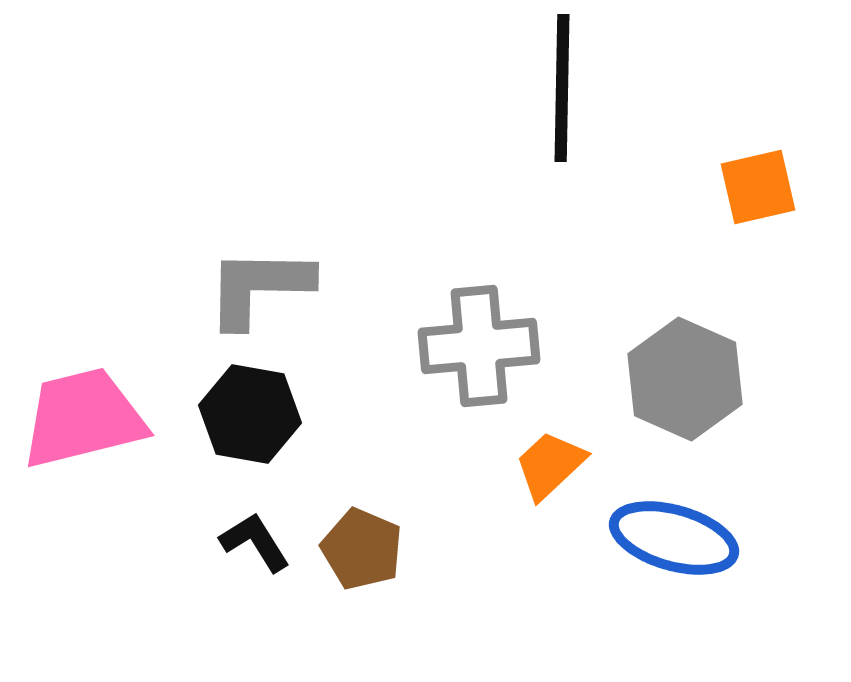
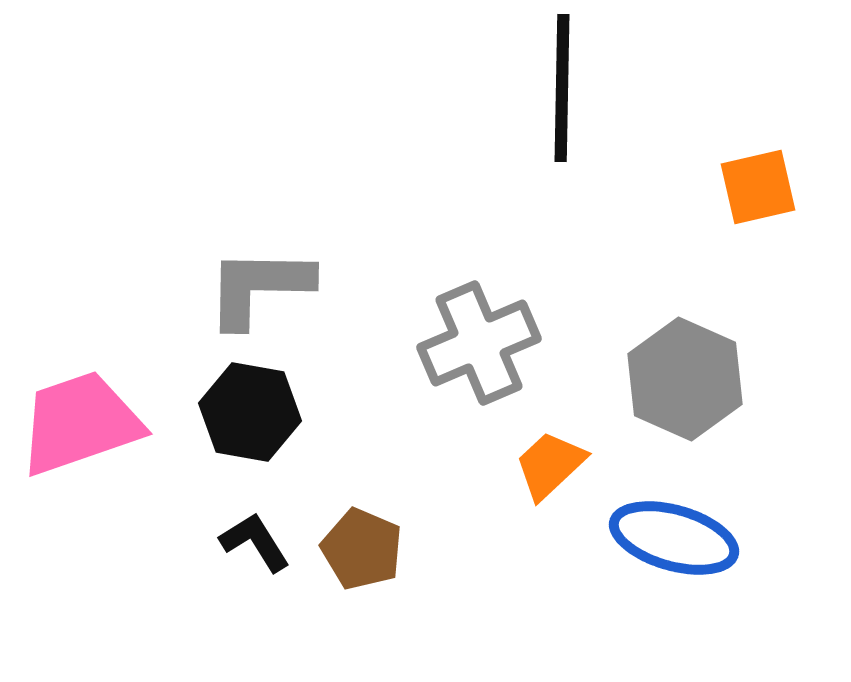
gray cross: moved 3 px up; rotated 18 degrees counterclockwise
black hexagon: moved 2 px up
pink trapezoid: moved 3 px left, 5 px down; rotated 5 degrees counterclockwise
